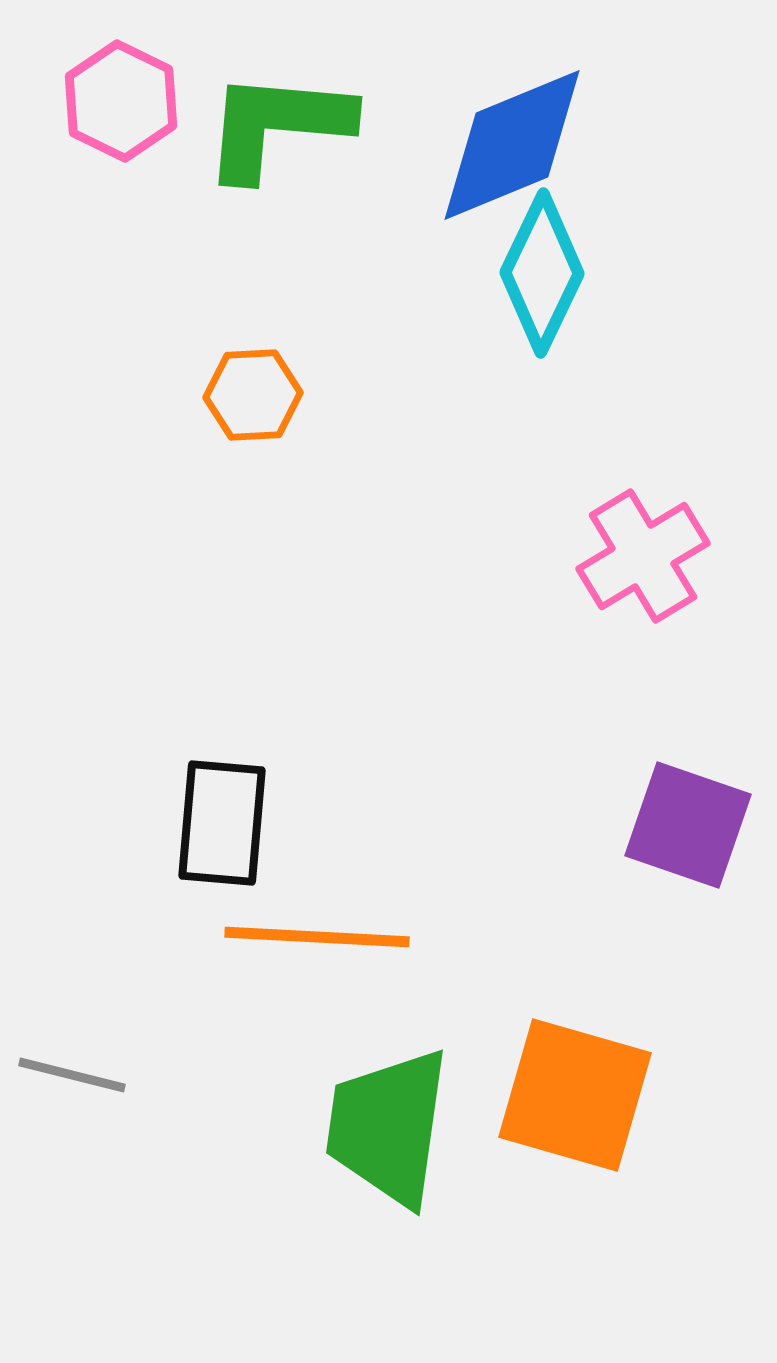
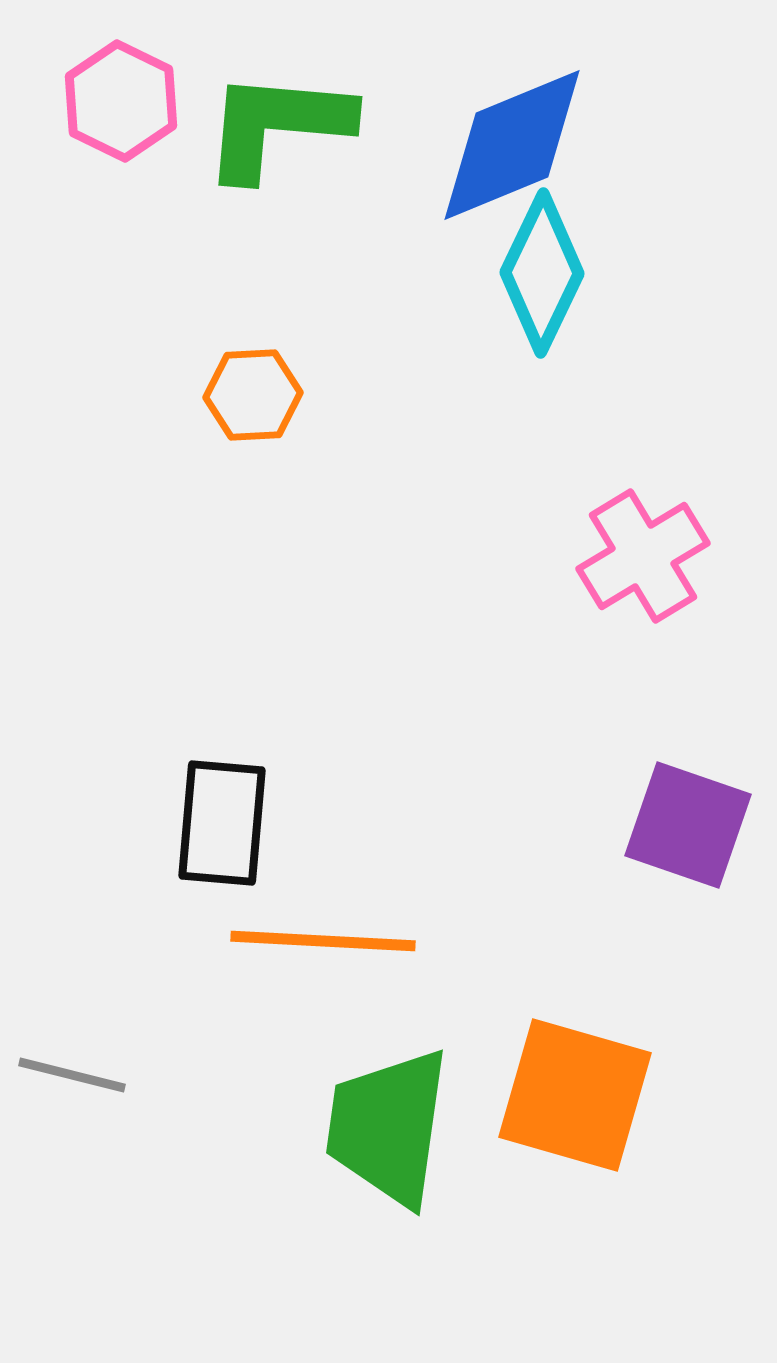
orange line: moved 6 px right, 4 px down
